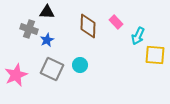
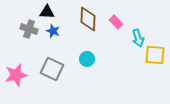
brown diamond: moved 7 px up
cyan arrow: moved 2 px down; rotated 42 degrees counterclockwise
blue star: moved 6 px right, 9 px up; rotated 24 degrees counterclockwise
cyan circle: moved 7 px right, 6 px up
pink star: rotated 10 degrees clockwise
